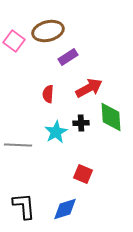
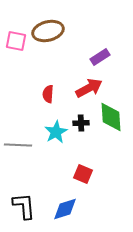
pink square: moved 2 px right; rotated 25 degrees counterclockwise
purple rectangle: moved 32 px right
